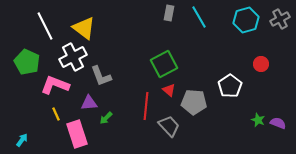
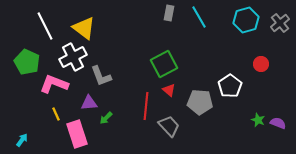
gray cross: moved 4 px down; rotated 12 degrees counterclockwise
pink L-shape: moved 1 px left, 1 px up
gray pentagon: moved 6 px right
